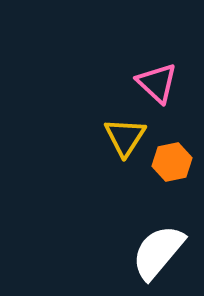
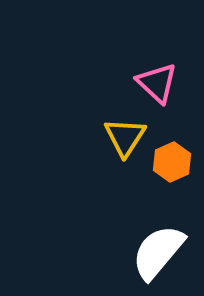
orange hexagon: rotated 12 degrees counterclockwise
